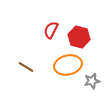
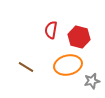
red semicircle: rotated 18 degrees counterclockwise
